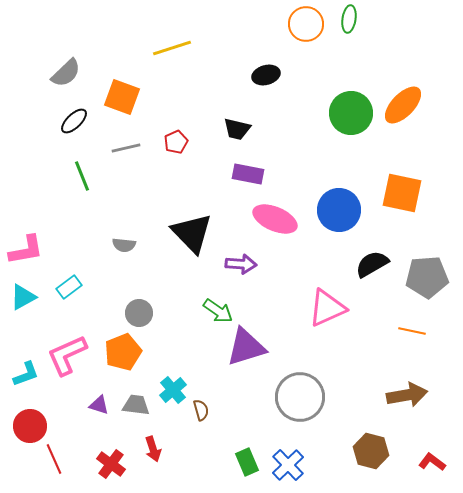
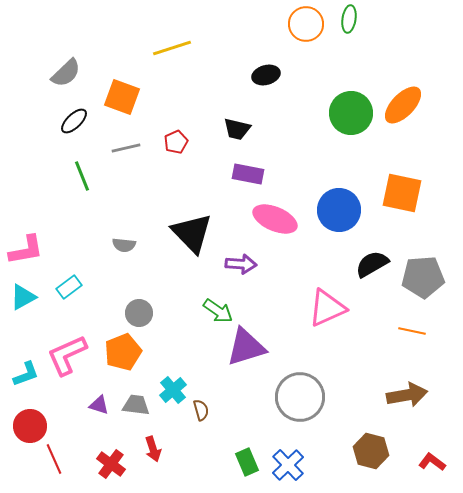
gray pentagon at (427, 277): moved 4 px left
